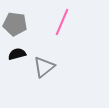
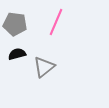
pink line: moved 6 px left
